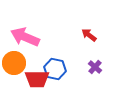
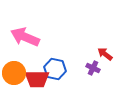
red arrow: moved 16 px right, 19 px down
orange circle: moved 10 px down
purple cross: moved 2 px left, 1 px down; rotated 16 degrees counterclockwise
